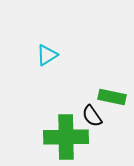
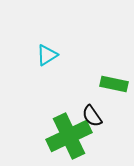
green rectangle: moved 2 px right, 13 px up
green cross: moved 3 px right, 1 px up; rotated 24 degrees counterclockwise
